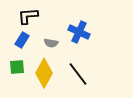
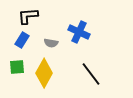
black line: moved 13 px right
